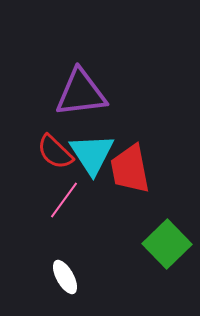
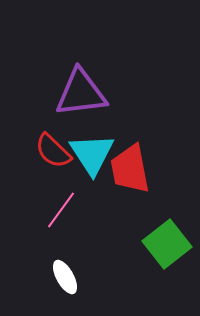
red semicircle: moved 2 px left, 1 px up
pink line: moved 3 px left, 10 px down
green square: rotated 6 degrees clockwise
